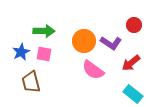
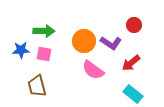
blue star: moved 2 px up; rotated 24 degrees clockwise
brown trapezoid: moved 6 px right, 4 px down
